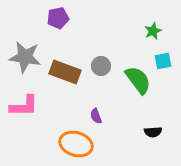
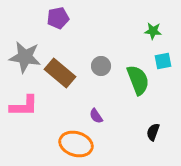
green star: rotated 30 degrees clockwise
brown rectangle: moved 5 px left, 1 px down; rotated 20 degrees clockwise
green semicircle: rotated 16 degrees clockwise
purple semicircle: rotated 14 degrees counterclockwise
black semicircle: rotated 114 degrees clockwise
